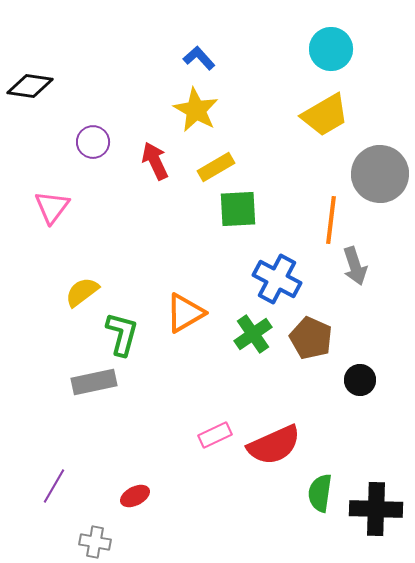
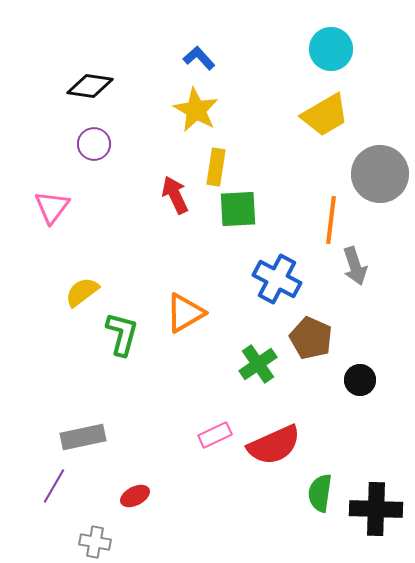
black diamond: moved 60 px right
purple circle: moved 1 px right, 2 px down
red arrow: moved 20 px right, 34 px down
yellow rectangle: rotated 51 degrees counterclockwise
green cross: moved 5 px right, 30 px down
gray rectangle: moved 11 px left, 55 px down
